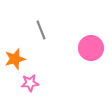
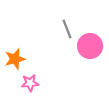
gray line: moved 26 px right, 1 px up
pink circle: moved 1 px left, 2 px up
